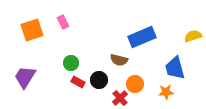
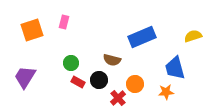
pink rectangle: moved 1 px right; rotated 40 degrees clockwise
brown semicircle: moved 7 px left
red cross: moved 2 px left
